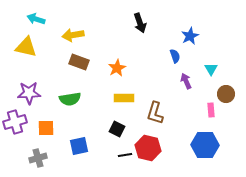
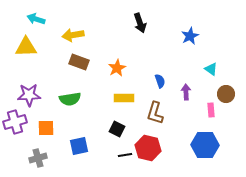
yellow triangle: rotated 15 degrees counterclockwise
blue semicircle: moved 15 px left, 25 px down
cyan triangle: rotated 24 degrees counterclockwise
purple arrow: moved 11 px down; rotated 21 degrees clockwise
purple star: moved 2 px down
